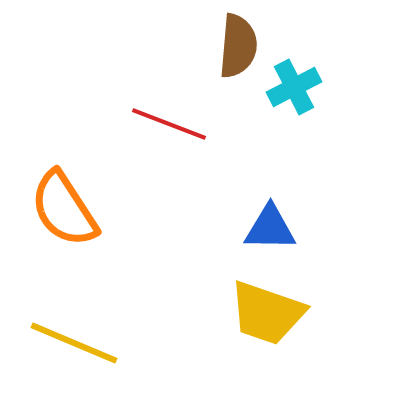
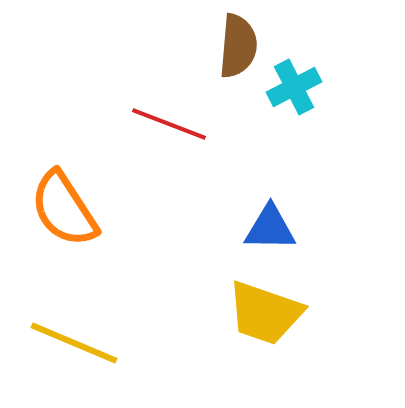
yellow trapezoid: moved 2 px left
